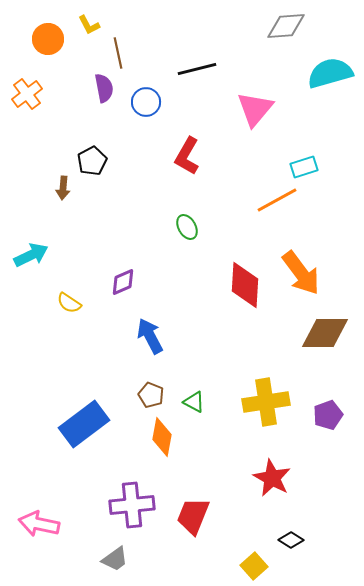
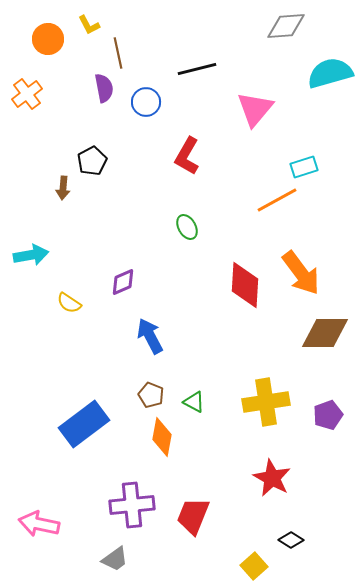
cyan arrow: rotated 16 degrees clockwise
